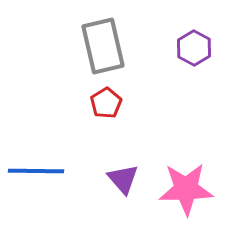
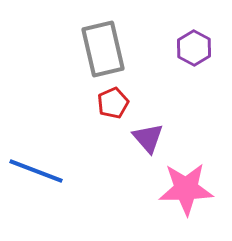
gray rectangle: moved 3 px down
red pentagon: moved 7 px right; rotated 8 degrees clockwise
blue line: rotated 20 degrees clockwise
purple triangle: moved 25 px right, 41 px up
